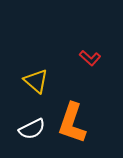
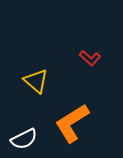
orange L-shape: rotated 39 degrees clockwise
white semicircle: moved 8 px left, 10 px down
